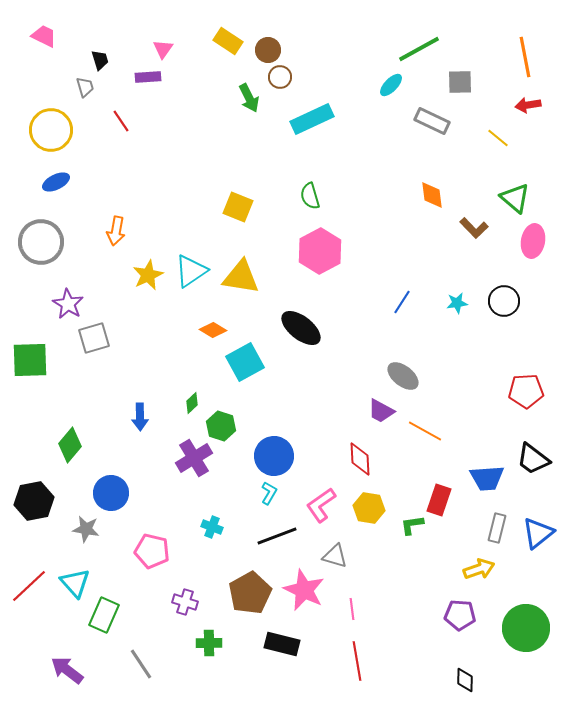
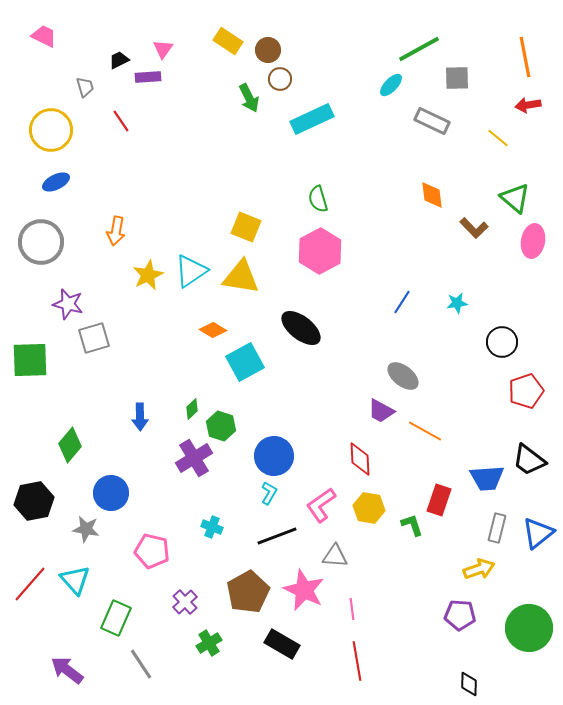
black trapezoid at (100, 60): moved 19 px right; rotated 100 degrees counterclockwise
brown circle at (280, 77): moved 2 px down
gray square at (460, 82): moved 3 px left, 4 px up
green semicircle at (310, 196): moved 8 px right, 3 px down
yellow square at (238, 207): moved 8 px right, 20 px down
black circle at (504, 301): moved 2 px left, 41 px down
purple star at (68, 304): rotated 16 degrees counterclockwise
red pentagon at (526, 391): rotated 16 degrees counterclockwise
green diamond at (192, 403): moved 6 px down
black trapezoid at (533, 459): moved 4 px left, 1 px down
green L-shape at (412, 525): rotated 80 degrees clockwise
gray triangle at (335, 556): rotated 12 degrees counterclockwise
cyan triangle at (75, 583): moved 3 px up
red line at (29, 586): moved 1 px right, 2 px up; rotated 6 degrees counterclockwise
brown pentagon at (250, 593): moved 2 px left, 1 px up
purple cross at (185, 602): rotated 30 degrees clockwise
green rectangle at (104, 615): moved 12 px right, 3 px down
green circle at (526, 628): moved 3 px right
green cross at (209, 643): rotated 30 degrees counterclockwise
black rectangle at (282, 644): rotated 16 degrees clockwise
black diamond at (465, 680): moved 4 px right, 4 px down
